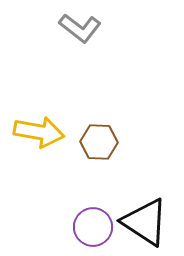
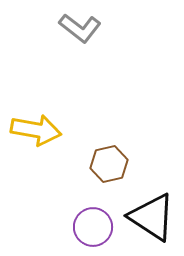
yellow arrow: moved 3 px left, 2 px up
brown hexagon: moved 10 px right, 22 px down; rotated 15 degrees counterclockwise
black triangle: moved 7 px right, 5 px up
